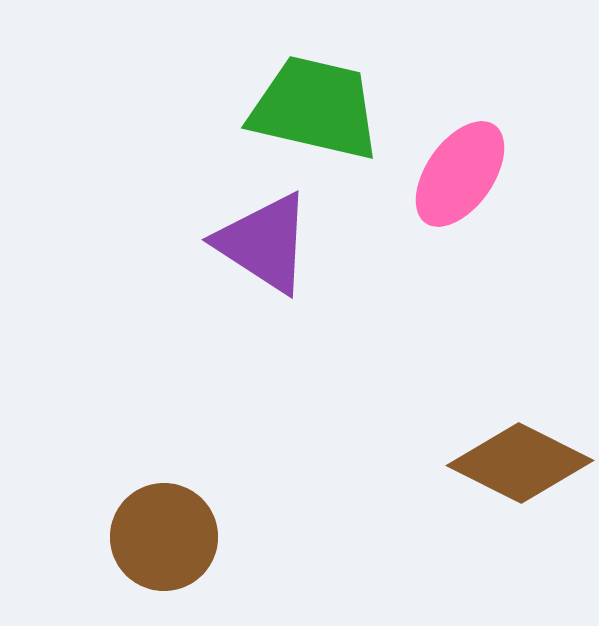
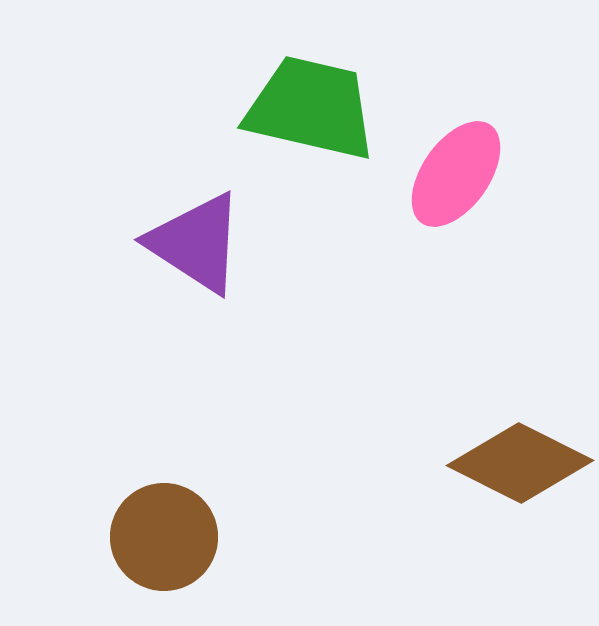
green trapezoid: moved 4 px left
pink ellipse: moved 4 px left
purple triangle: moved 68 px left
